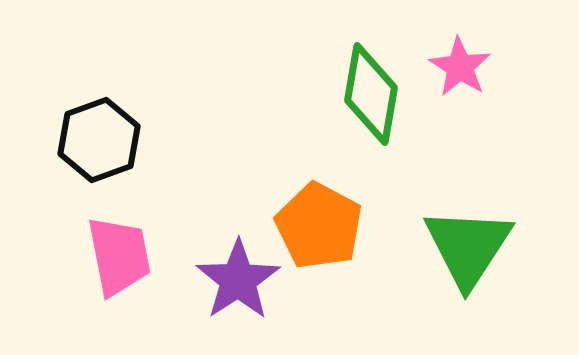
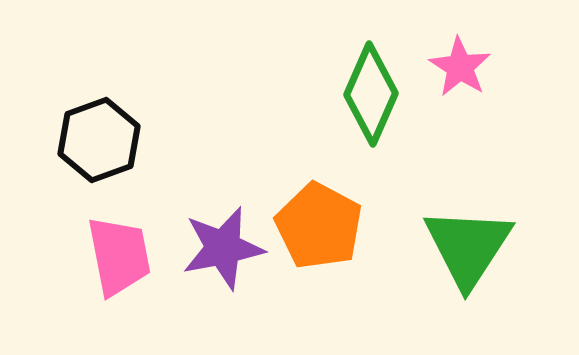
green diamond: rotated 14 degrees clockwise
purple star: moved 15 px left, 32 px up; rotated 22 degrees clockwise
